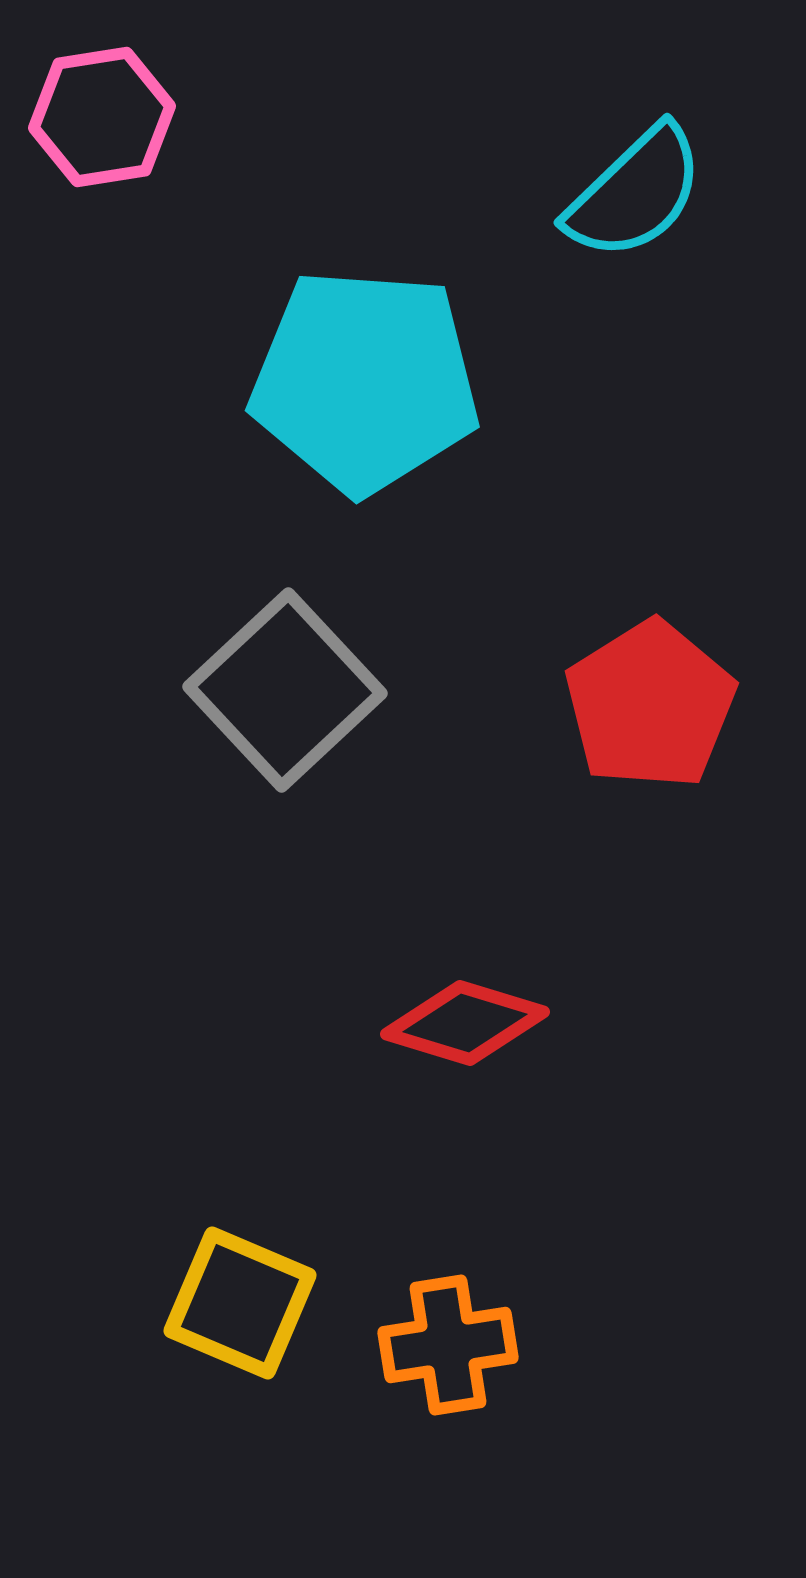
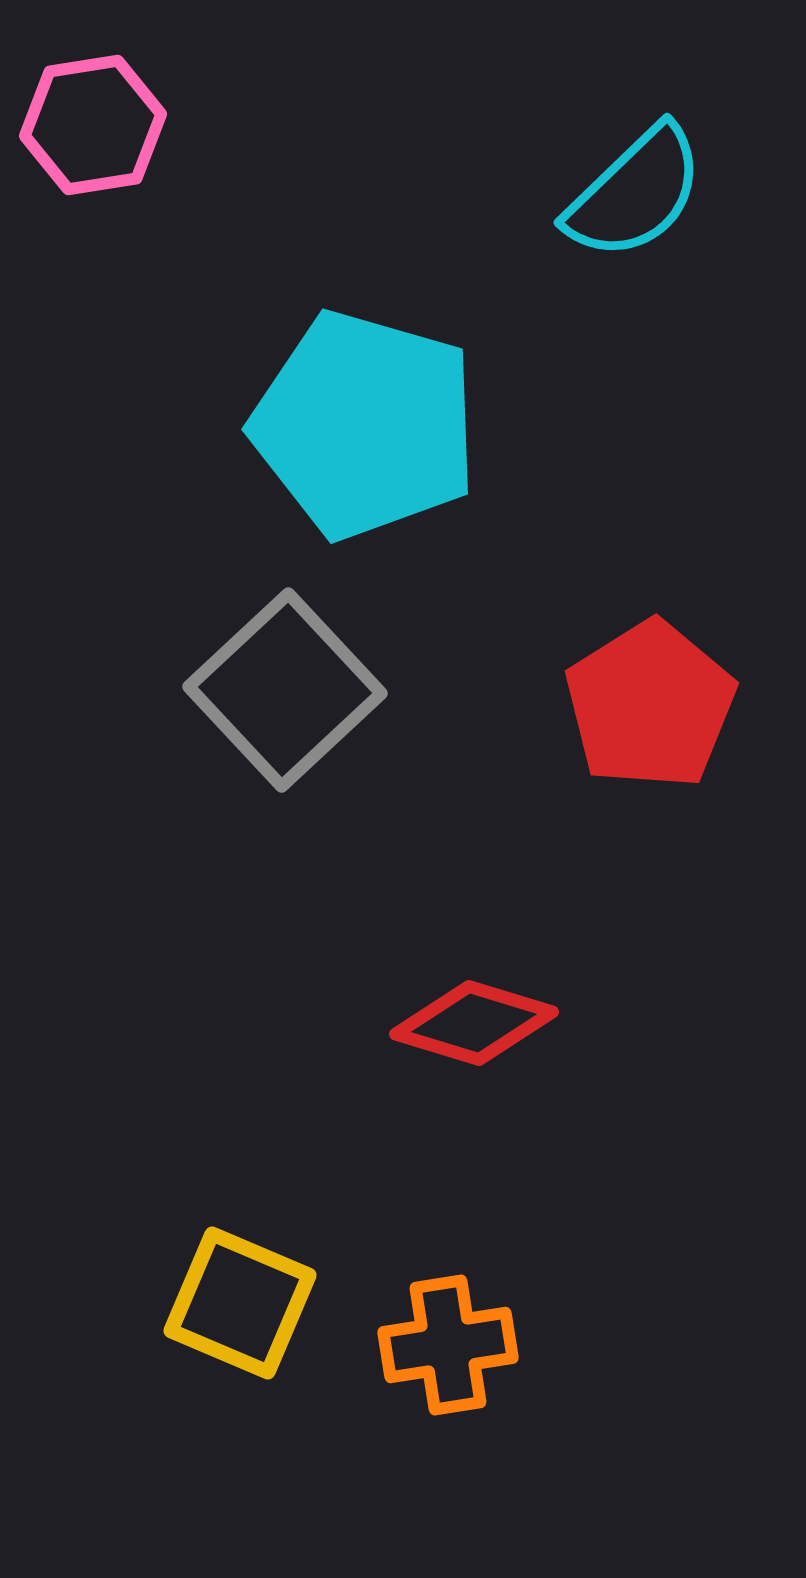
pink hexagon: moved 9 px left, 8 px down
cyan pentagon: moved 44 px down; rotated 12 degrees clockwise
red diamond: moved 9 px right
